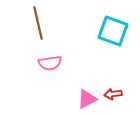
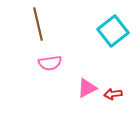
brown line: moved 1 px down
cyan square: rotated 32 degrees clockwise
pink triangle: moved 11 px up
